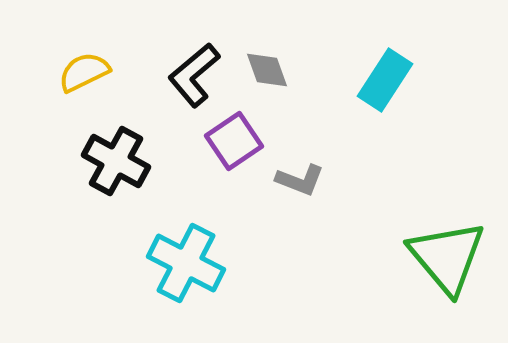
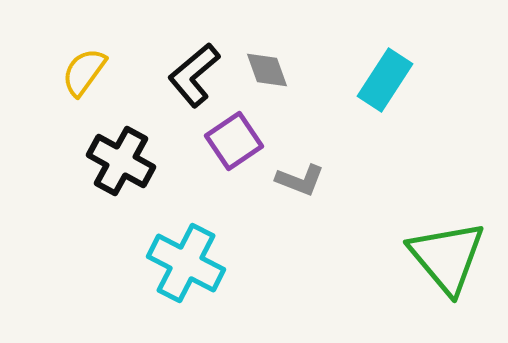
yellow semicircle: rotated 28 degrees counterclockwise
black cross: moved 5 px right
